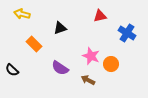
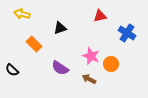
brown arrow: moved 1 px right, 1 px up
